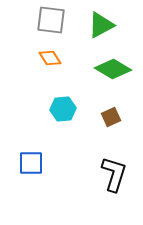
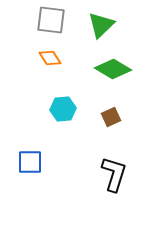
green triangle: rotated 16 degrees counterclockwise
blue square: moved 1 px left, 1 px up
